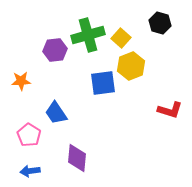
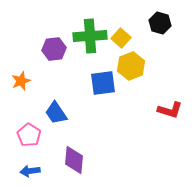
green cross: moved 2 px right, 1 px down; rotated 12 degrees clockwise
purple hexagon: moved 1 px left, 1 px up
orange star: rotated 18 degrees counterclockwise
purple diamond: moved 3 px left, 2 px down
